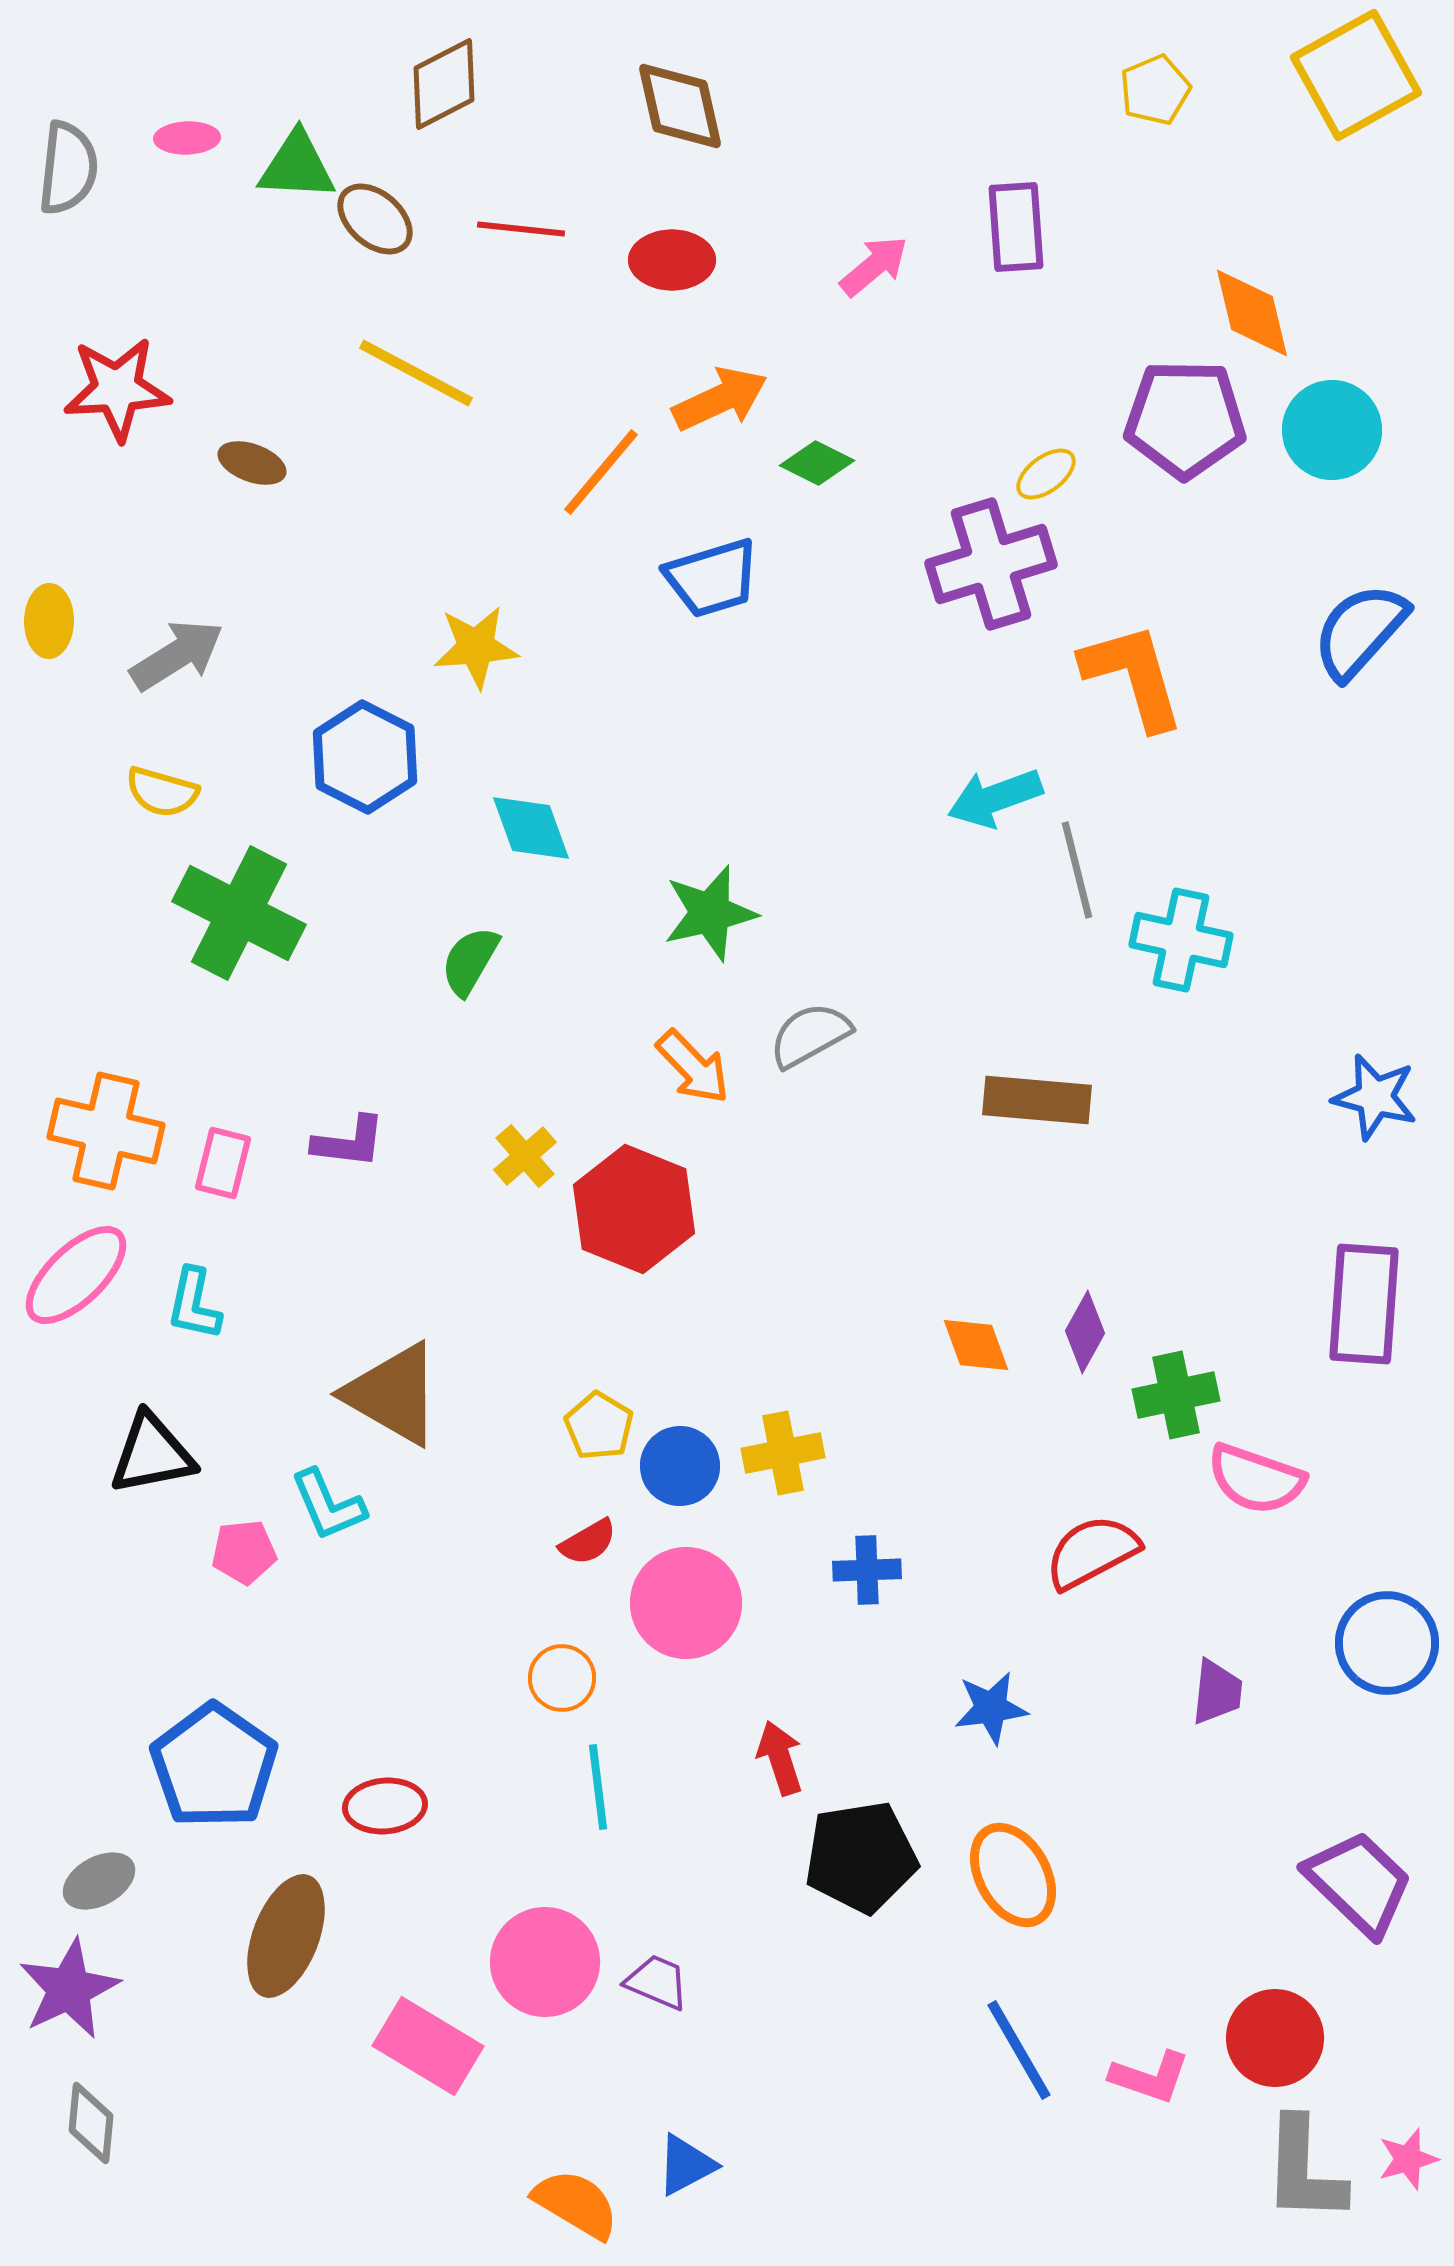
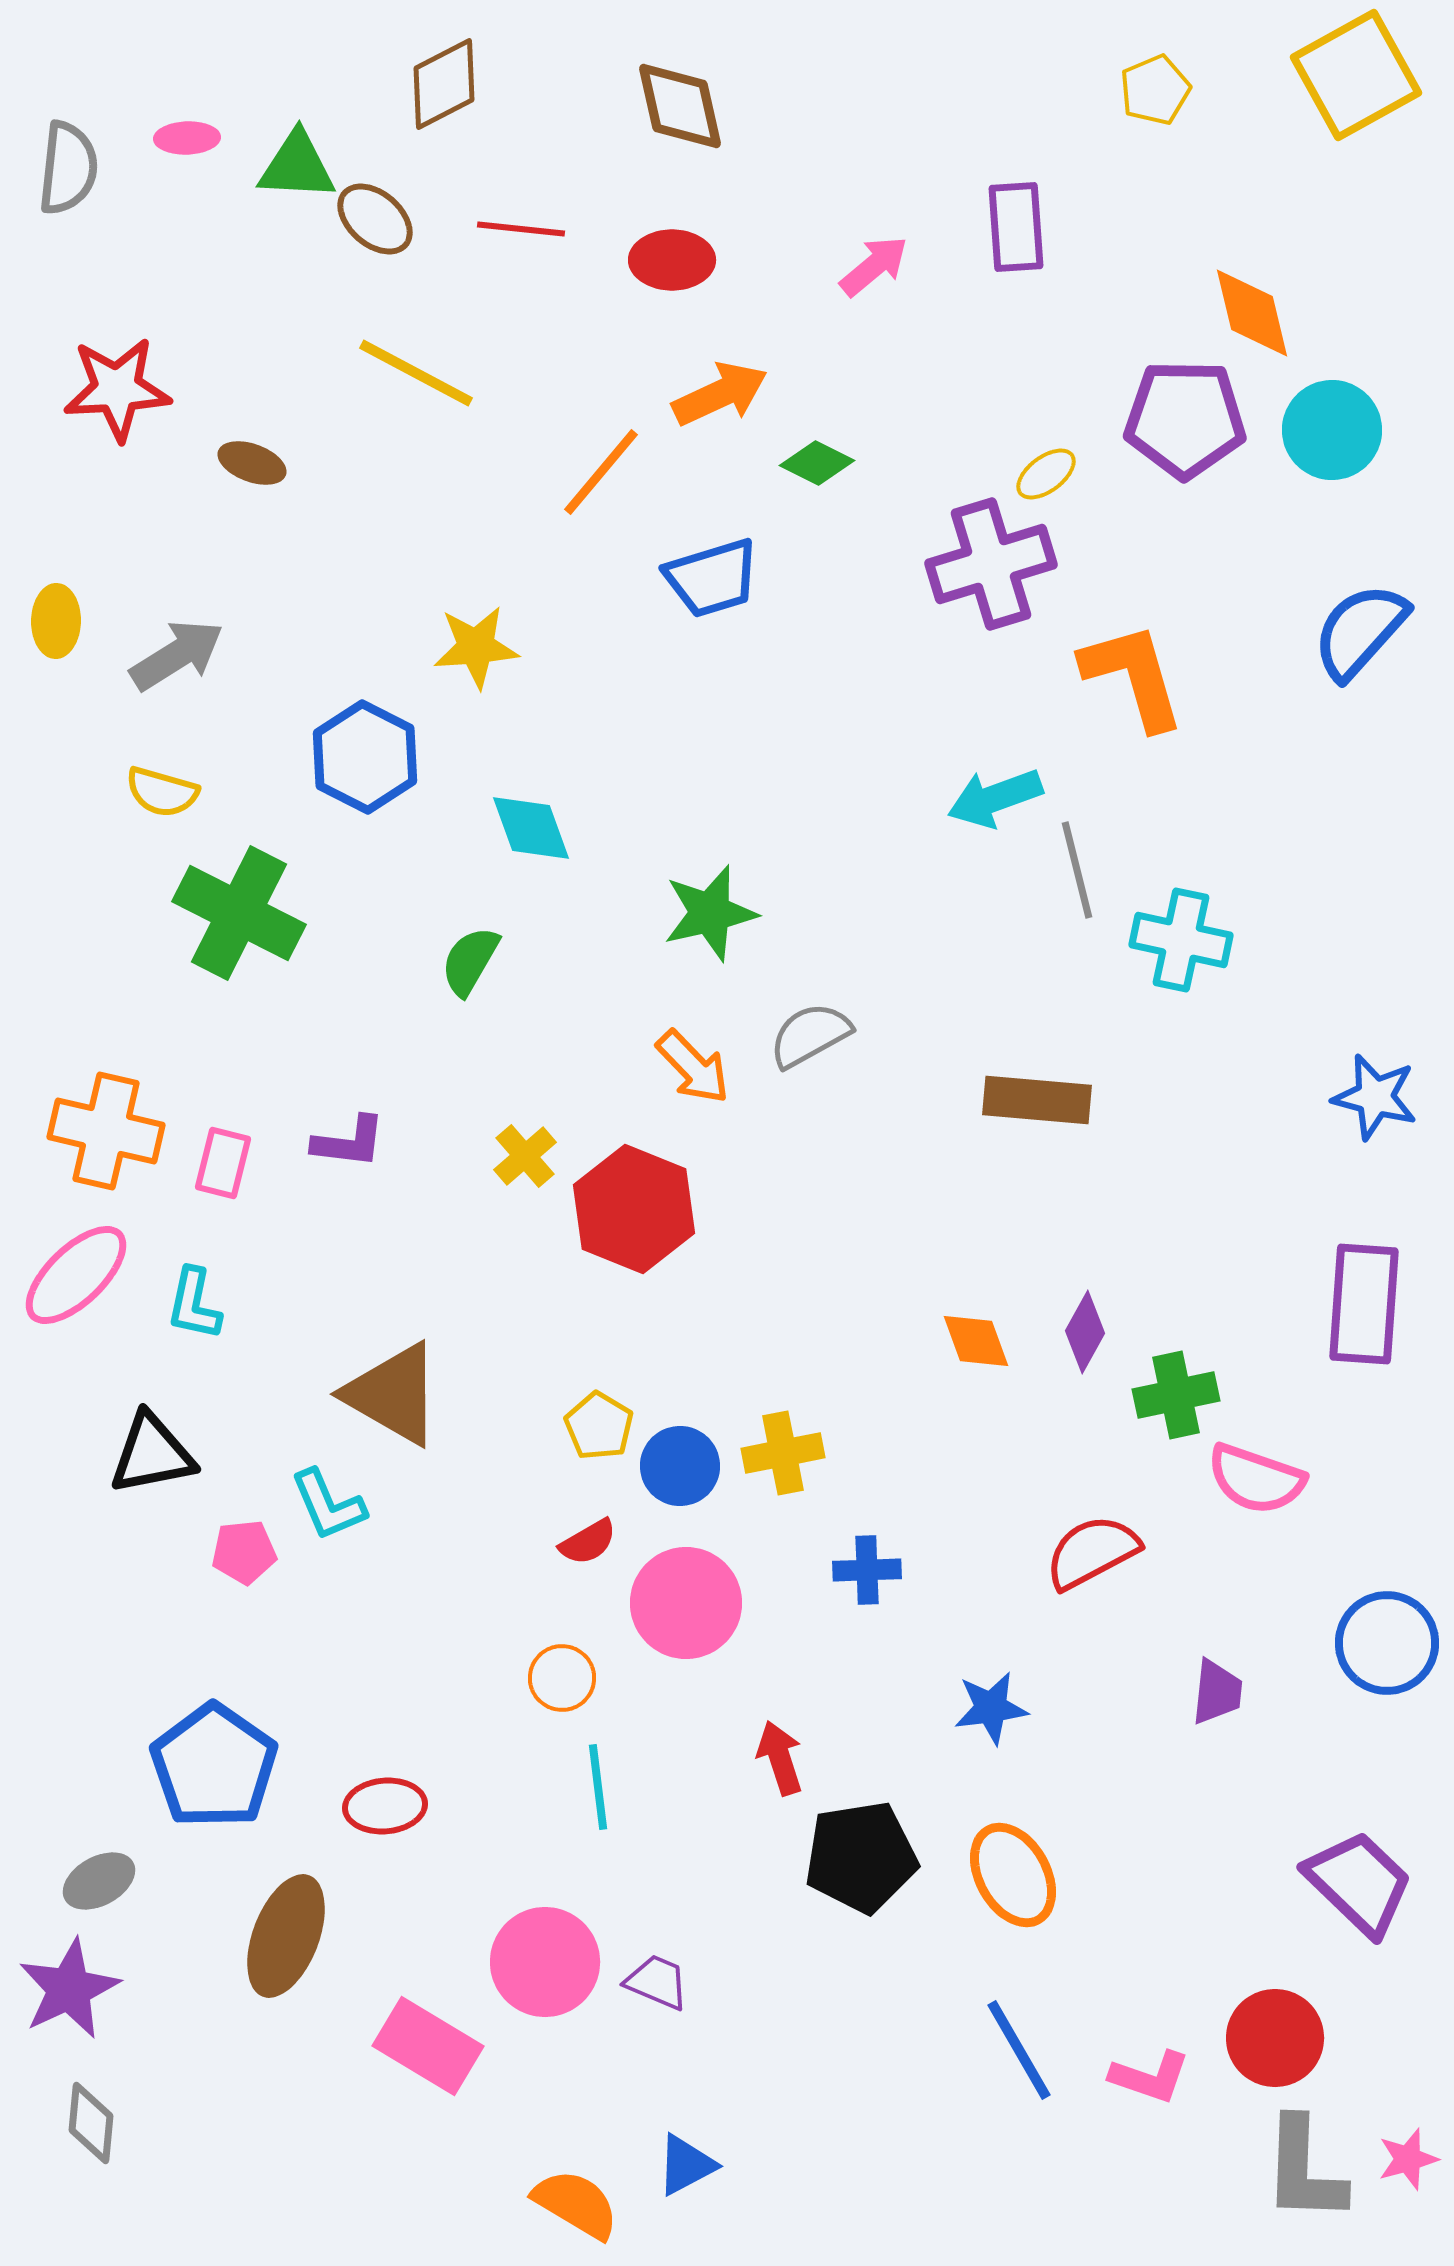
orange arrow at (720, 399): moved 5 px up
yellow ellipse at (49, 621): moved 7 px right
orange diamond at (976, 1345): moved 4 px up
